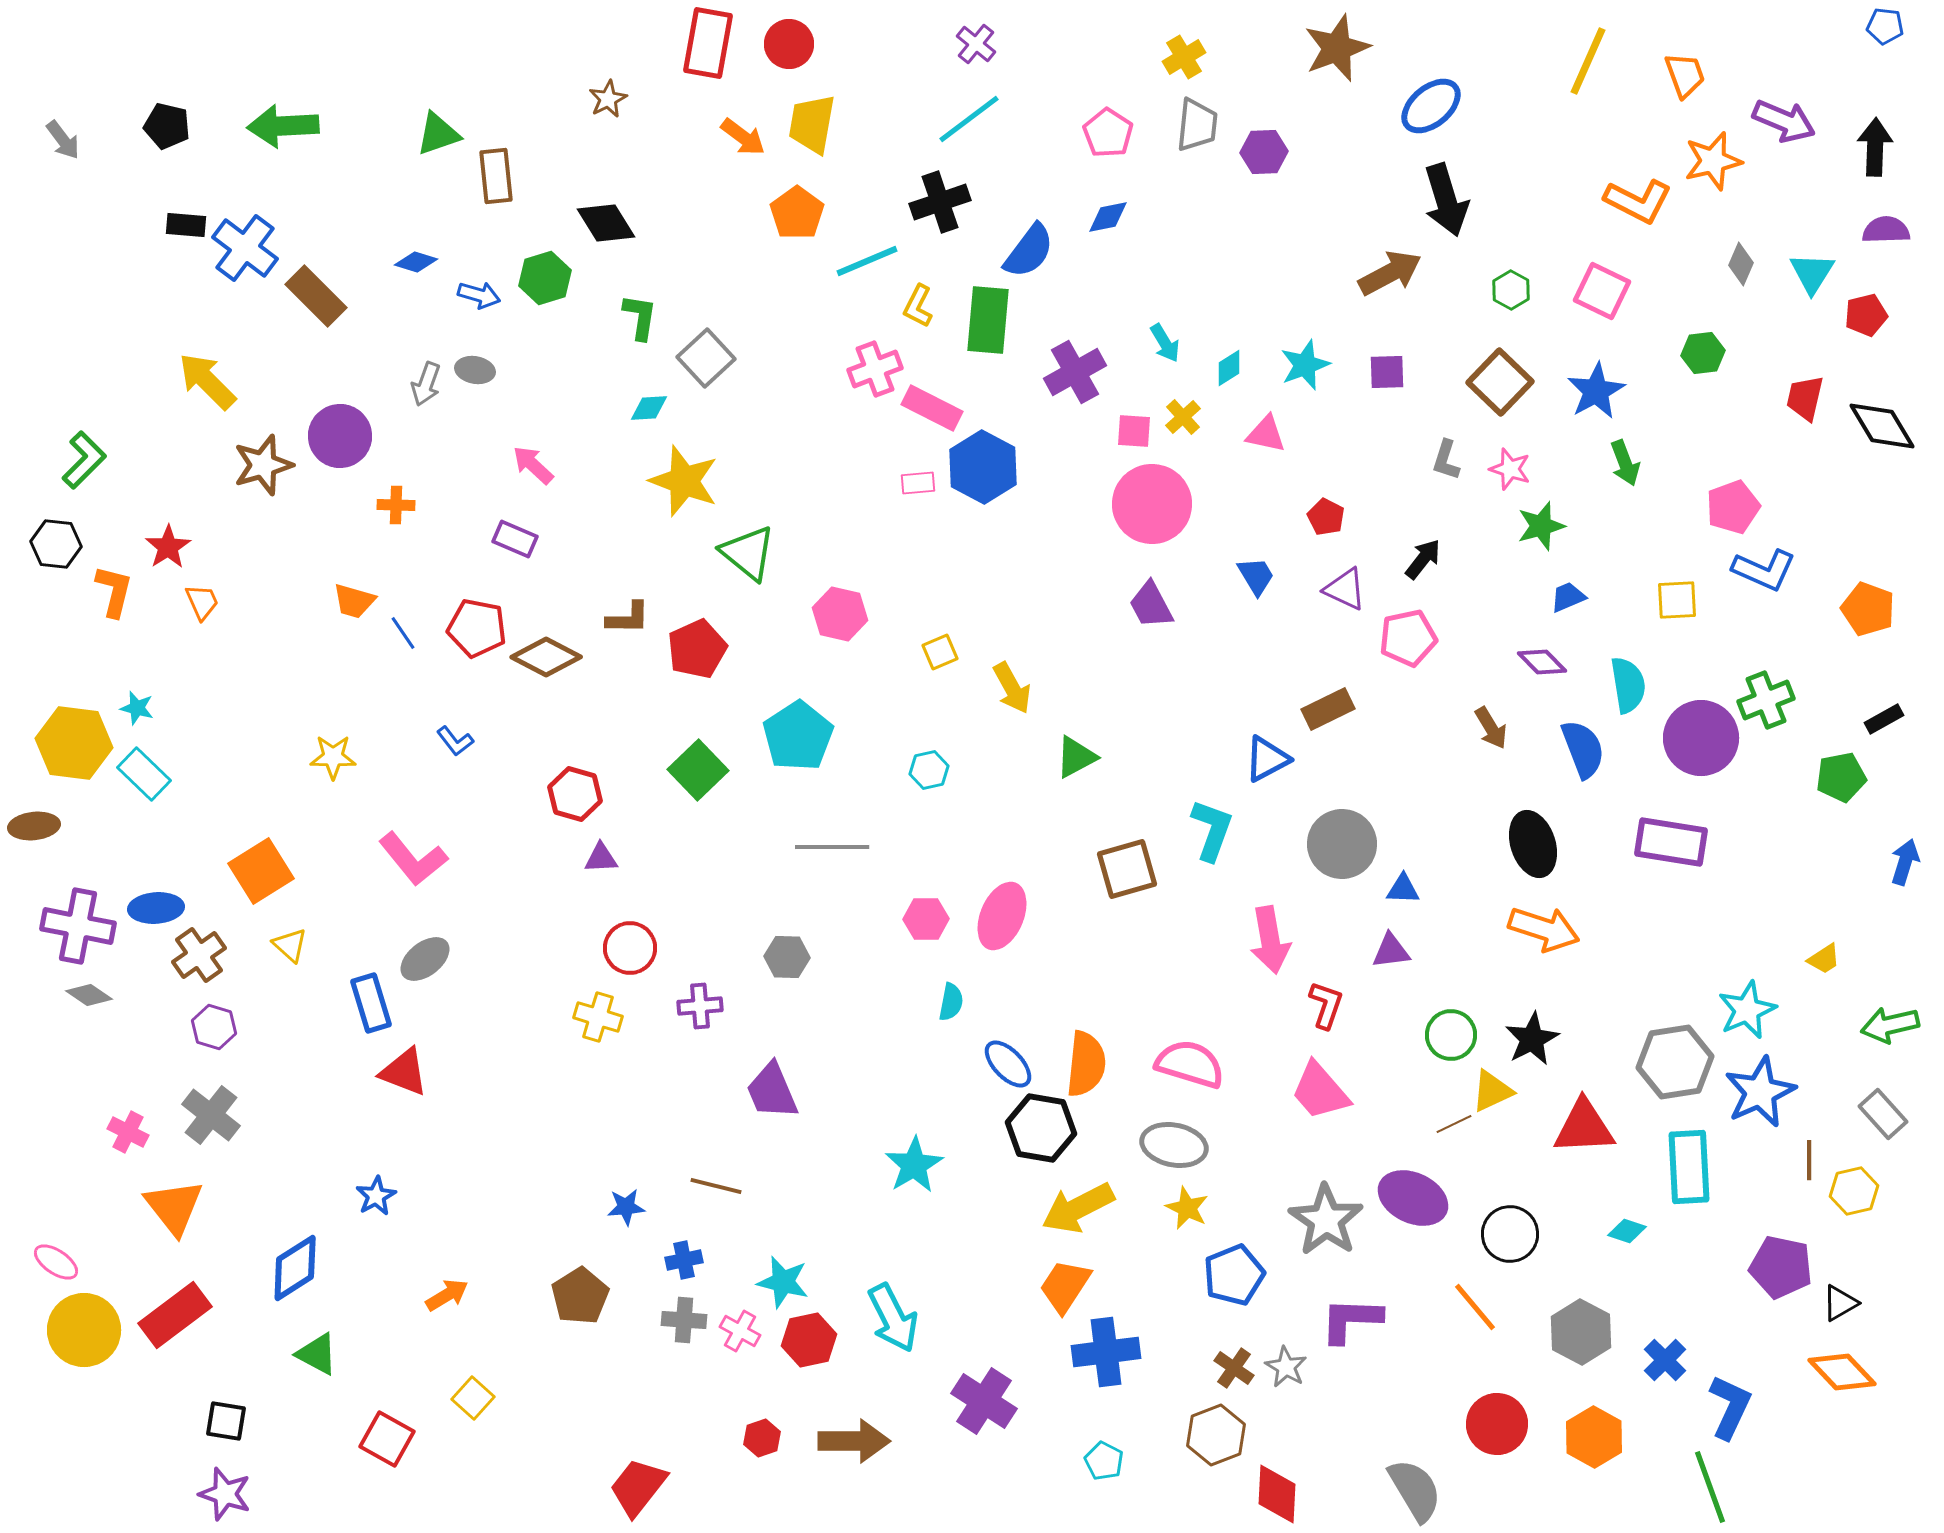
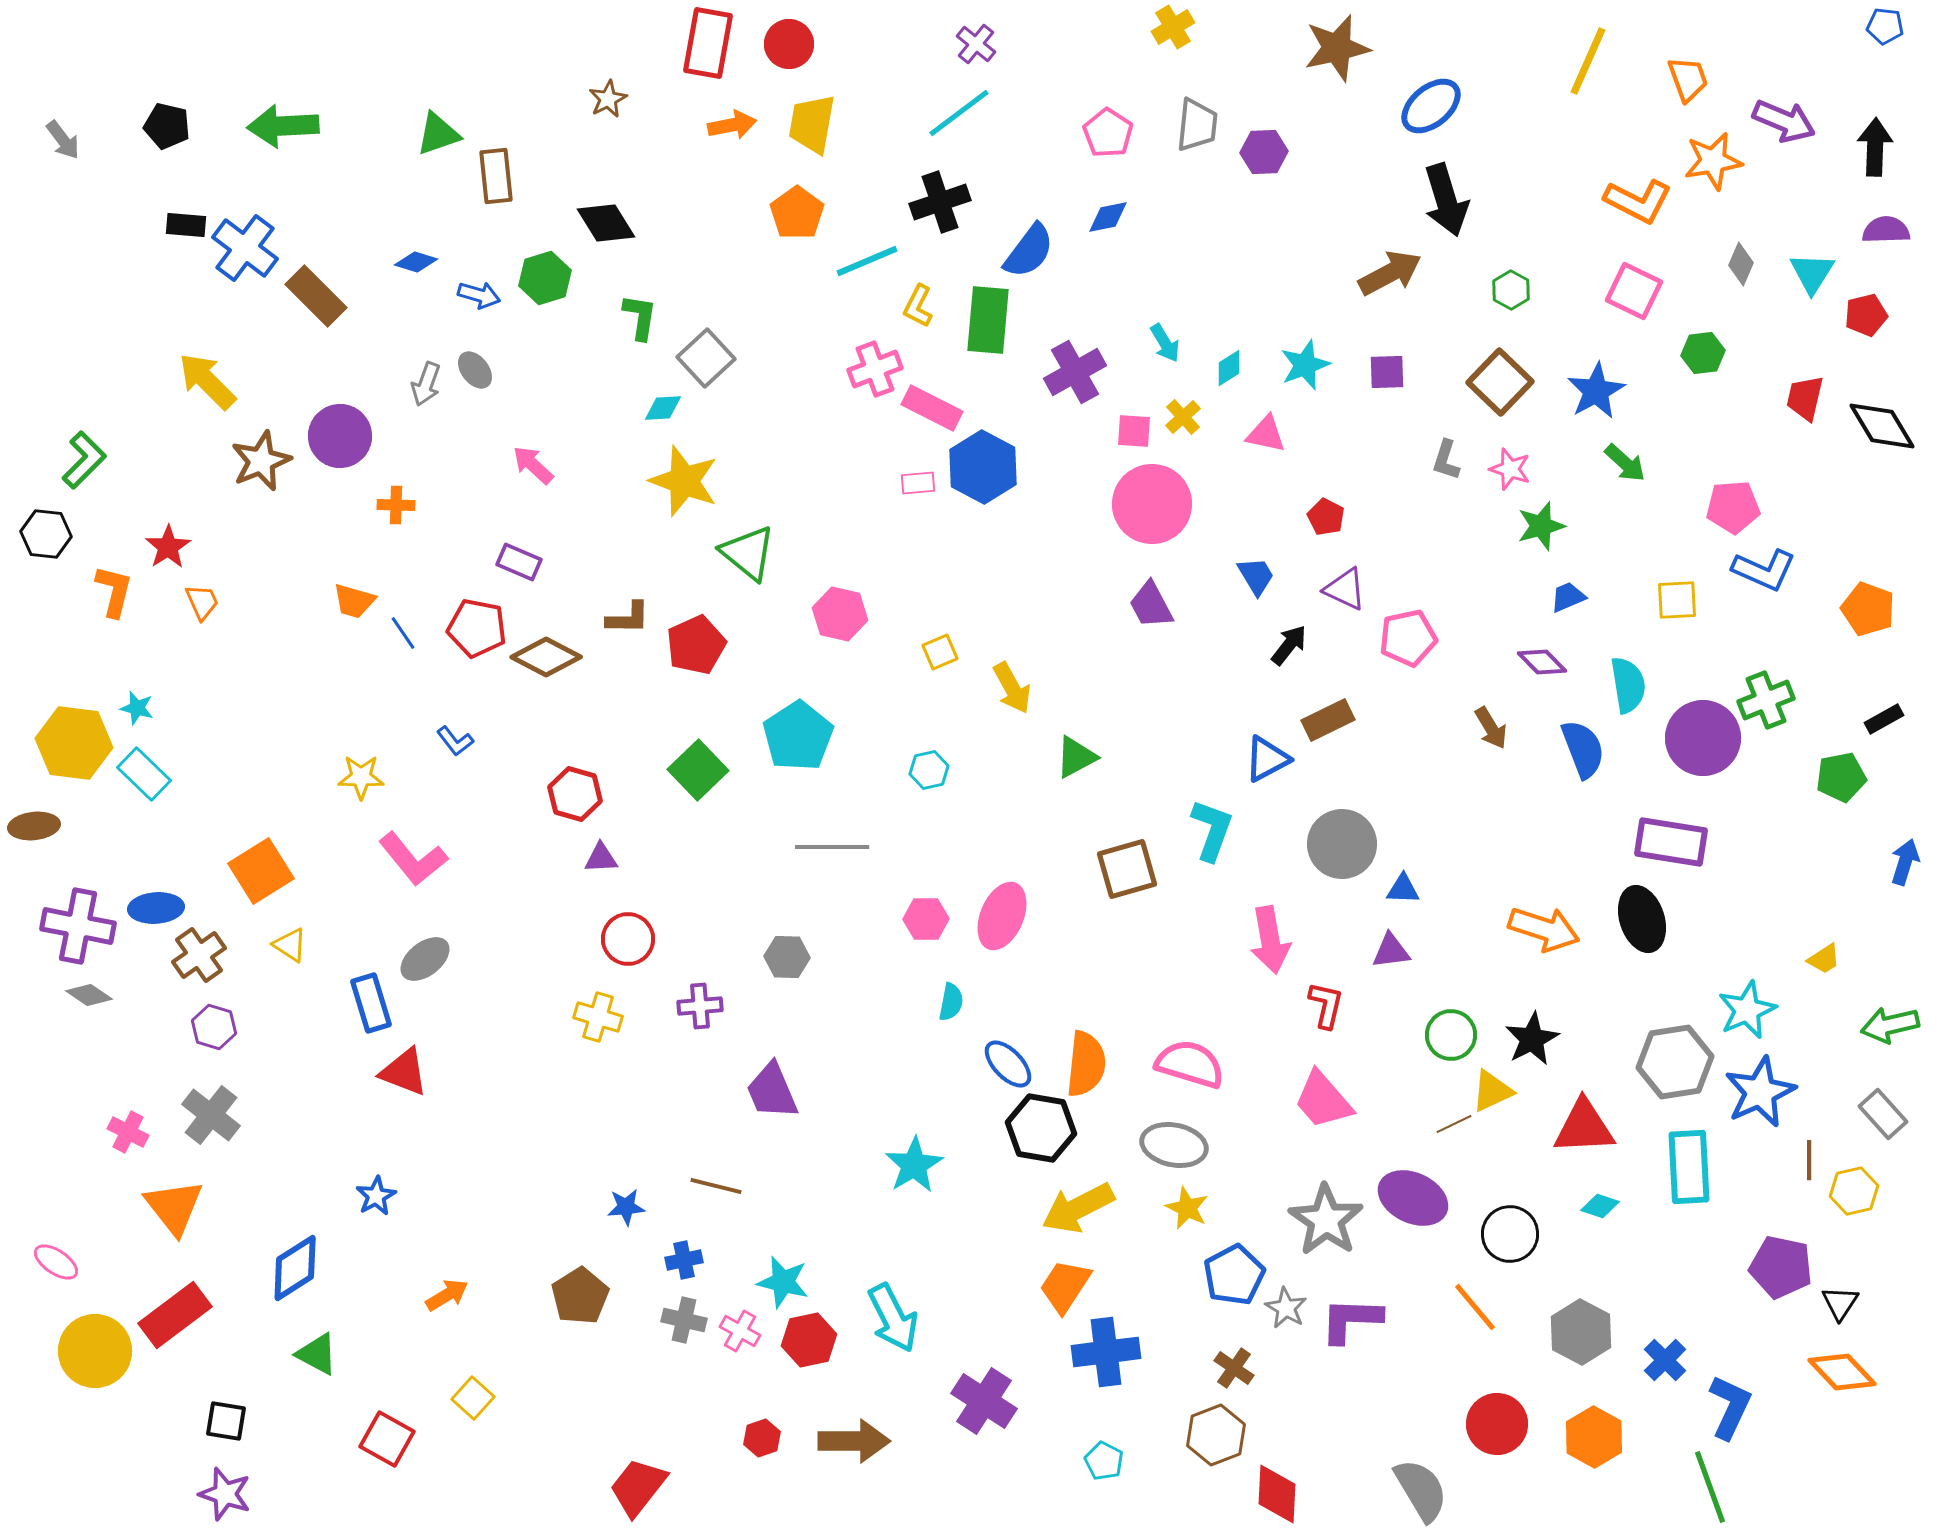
brown star at (1337, 48): rotated 8 degrees clockwise
yellow cross at (1184, 57): moved 11 px left, 30 px up
orange trapezoid at (1685, 75): moved 3 px right, 4 px down
cyan line at (969, 119): moved 10 px left, 6 px up
orange arrow at (743, 137): moved 11 px left, 12 px up; rotated 48 degrees counterclockwise
orange star at (1713, 161): rotated 4 degrees clockwise
pink square at (1602, 291): moved 32 px right
gray ellipse at (475, 370): rotated 42 degrees clockwise
cyan diamond at (649, 408): moved 14 px right
green arrow at (1625, 463): rotated 27 degrees counterclockwise
brown star at (263, 465): moved 2 px left, 4 px up; rotated 6 degrees counterclockwise
pink pentagon at (1733, 507): rotated 16 degrees clockwise
purple rectangle at (515, 539): moved 4 px right, 23 px down
black hexagon at (56, 544): moved 10 px left, 10 px up
black arrow at (1423, 559): moved 134 px left, 86 px down
red pentagon at (697, 649): moved 1 px left, 4 px up
brown rectangle at (1328, 709): moved 11 px down
purple circle at (1701, 738): moved 2 px right
yellow star at (333, 757): moved 28 px right, 20 px down
black ellipse at (1533, 844): moved 109 px right, 75 px down
yellow triangle at (290, 945): rotated 9 degrees counterclockwise
red circle at (630, 948): moved 2 px left, 9 px up
red L-shape at (1326, 1005): rotated 6 degrees counterclockwise
pink trapezoid at (1320, 1091): moved 3 px right, 9 px down
cyan diamond at (1627, 1231): moved 27 px left, 25 px up
blue pentagon at (1234, 1275): rotated 6 degrees counterclockwise
black triangle at (1840, 1303): rotated 27 degrees counterclockwise
gray cross at (684, 1320): rotated 9 degrees clockwise
yellow circle at (84, 1330): moved 11 px right, 21 px down
gray star at (1286, 1367): moved 59 px up
gray semicircle at (1415, 1490): moved 6 px right
